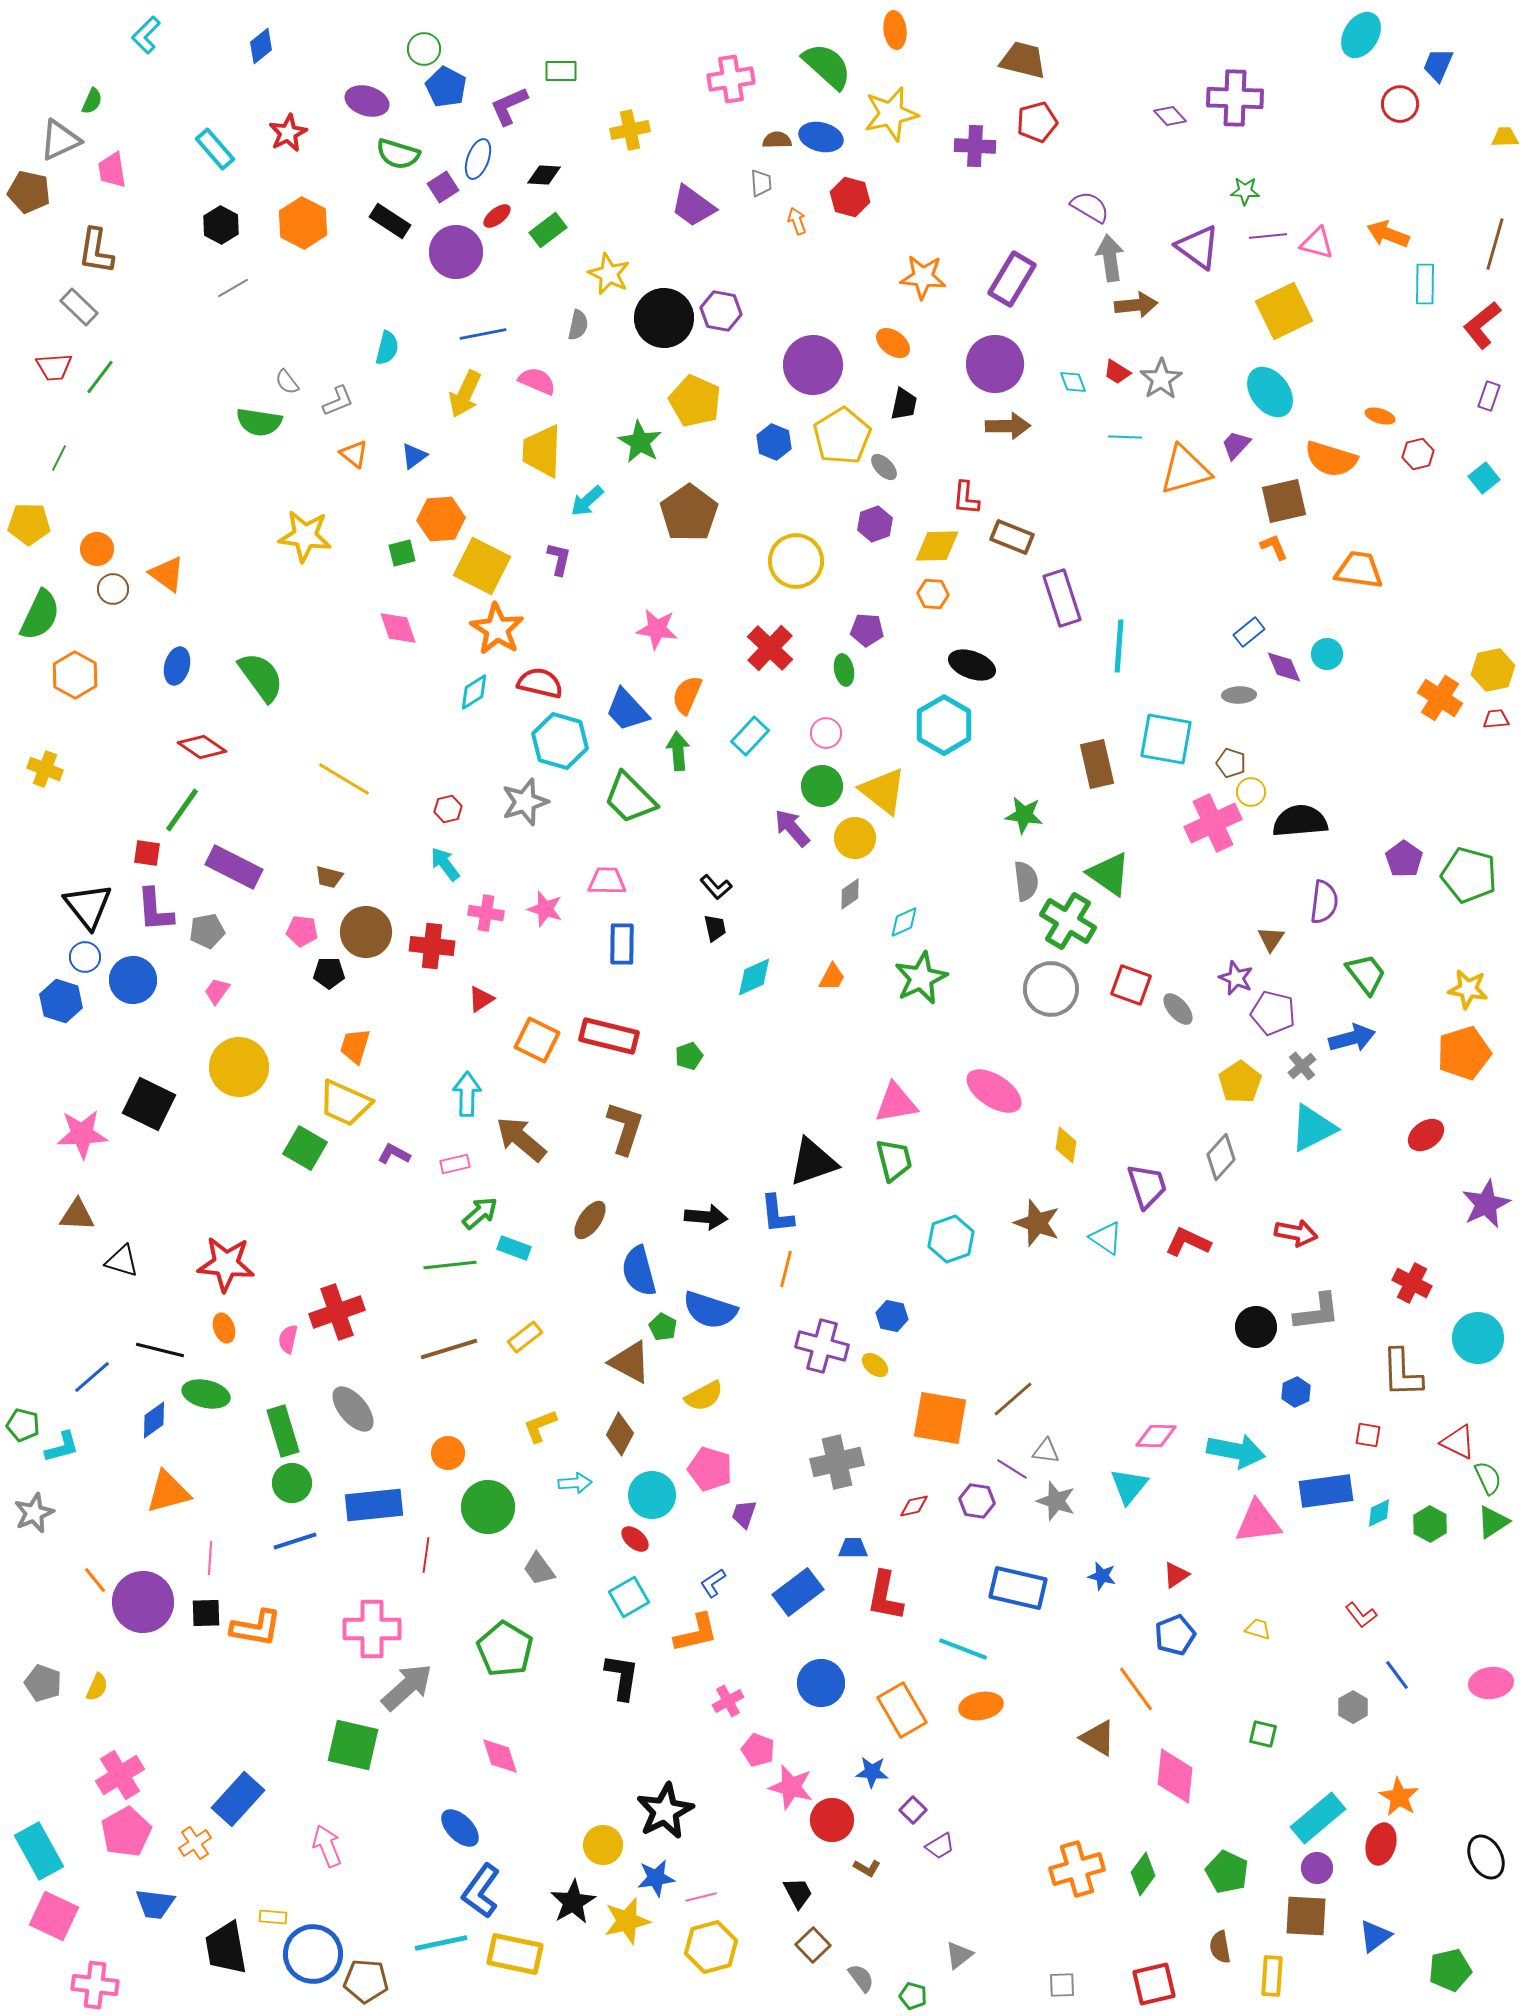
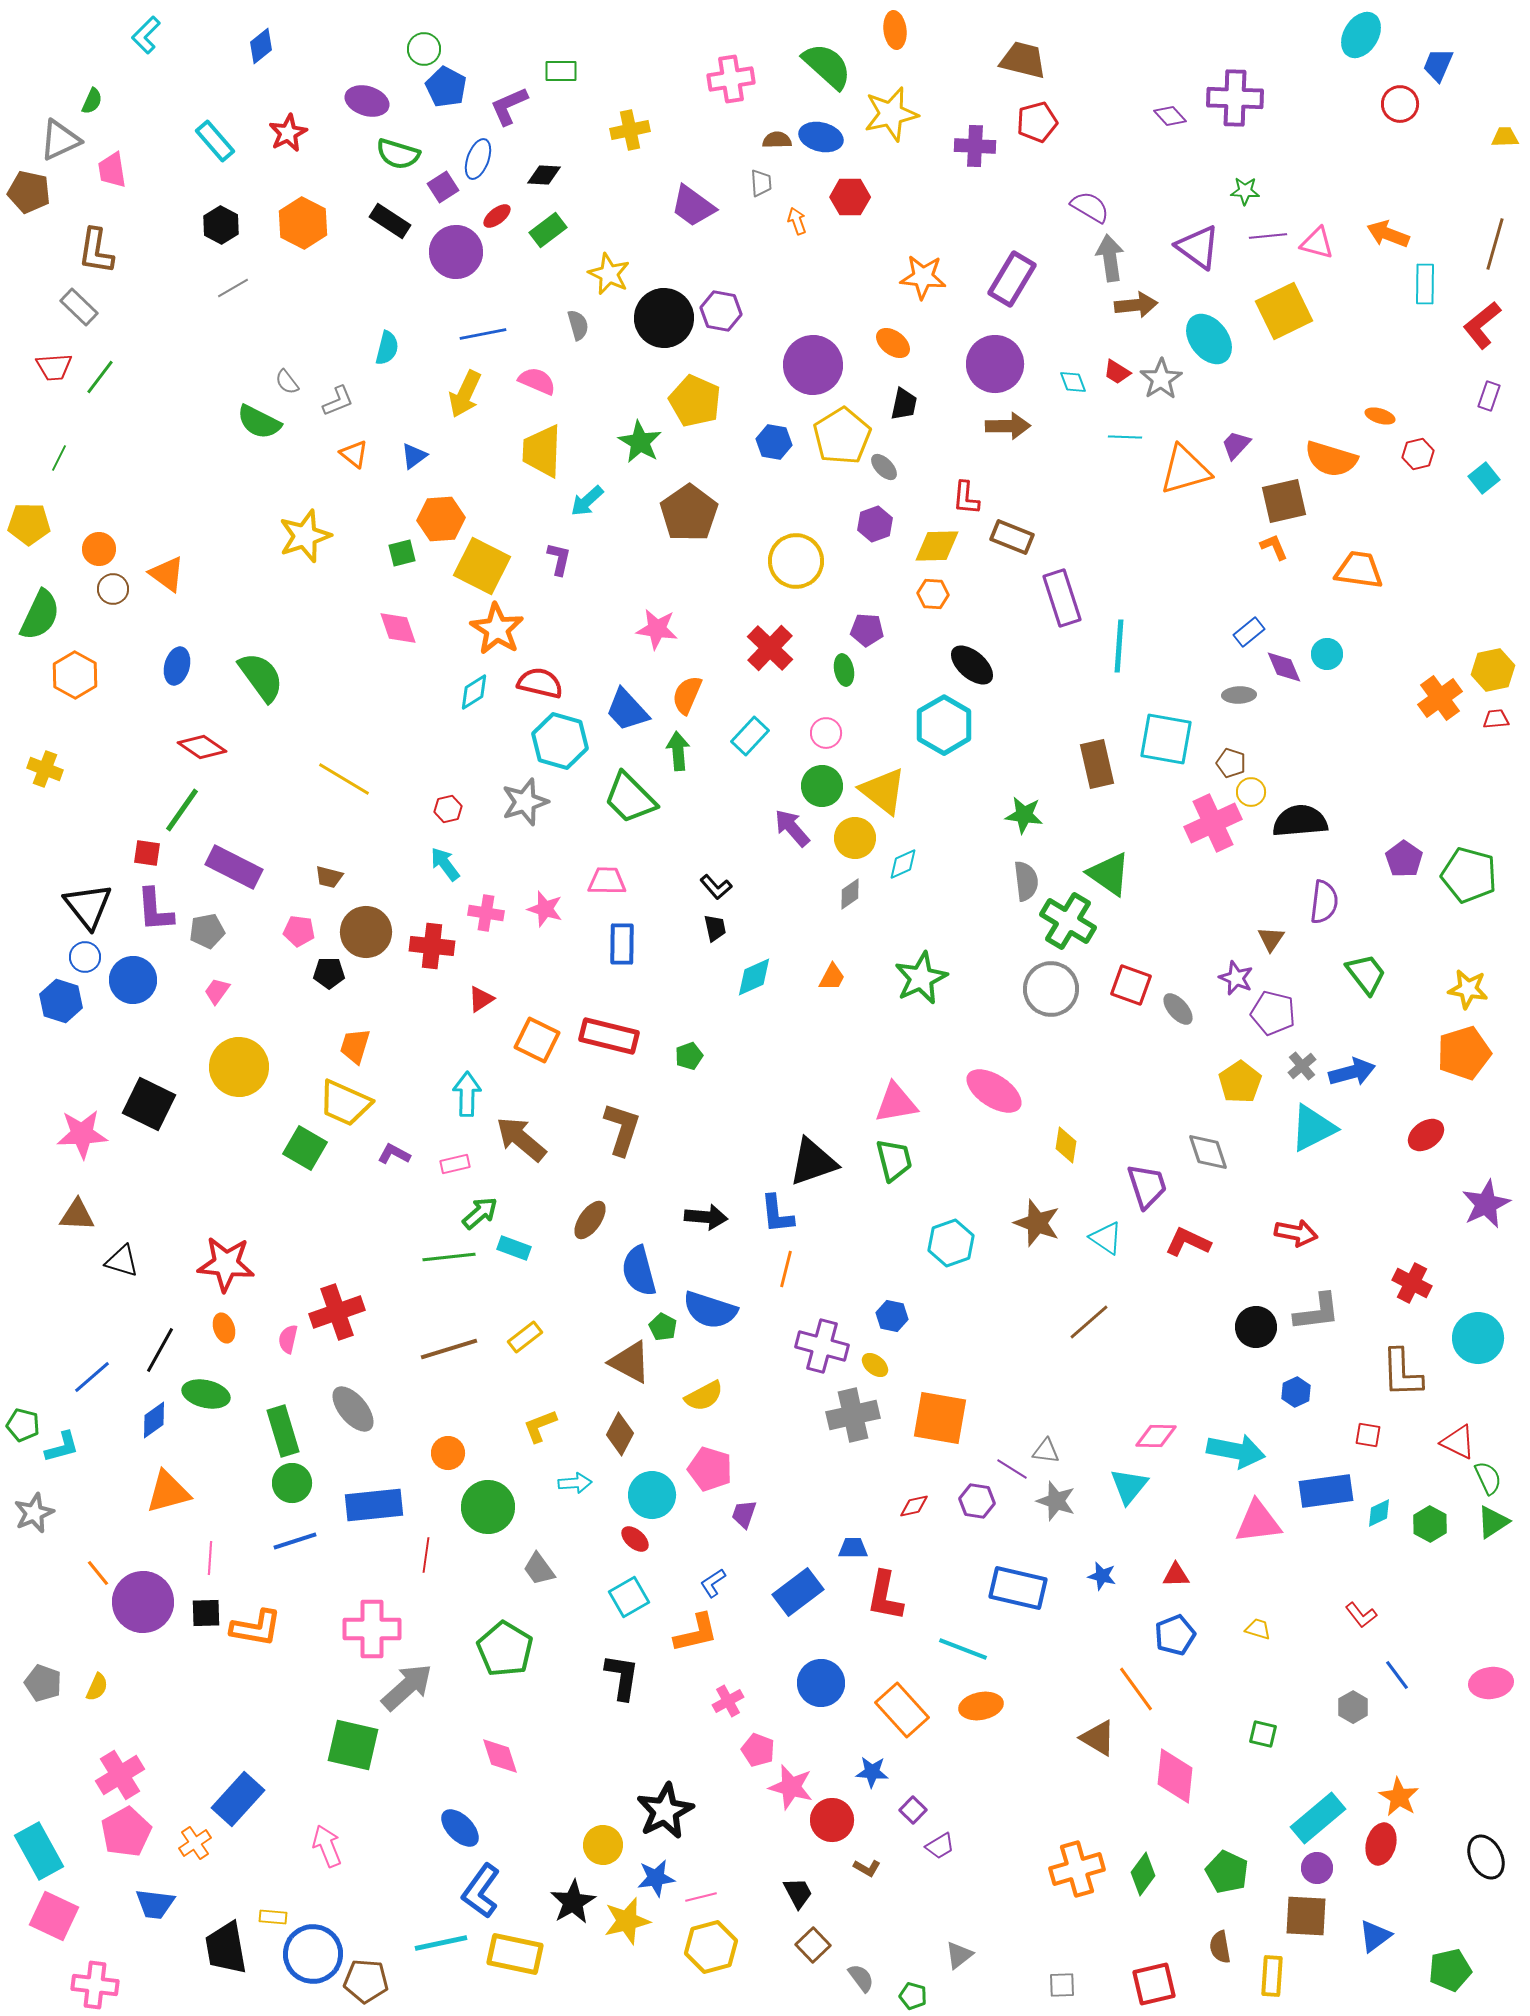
cyan rectangle at (215, 149): moved 8 px up
red hexagon at (850, 197): rotated 15 degrees counterclockwise
gray semicircle at (578, 325): rotated 28 degrees counterclockwise
cyan ellipse at (1270, 392): moved 61 px left, 53 px up
green semicircle at (259, 422): rotated 18 degrees clockwise
blue hexagon at (774, 442): rotated 12 degrees counterclockwise
yellow star at (305, 536): rotated 26 degrees counterclockwise
orange circle at (97, 549): moved 2 px right
black ellipse at (972, 665): rotated 21 degrees clockwise
orange cross at (1440, 698): rotated 21 degrees clockwise
cyan diamond at (904, 922): moved 1 px left, 58 px up
pink pentagon at (302, 931): moved 3 px left
blue arrow at (1352, 1038): moved 34 px down
brown L-shape at (625, 1128): moved 3 px left, 1 px down
gray diamond at (1221, 1157): moved 13 px left, 5 px up; rotated 60 degrees counterclockwise
cyan hexagon at (951, 1239): moved 4 px down
green line at (450, 1265): moved 1 px left, 8 px up
black line at (160, 1350): rotated 75 degrees counterclockwise
brown line at (1013, 1399): moved 76 px right, 77 px up
gray cross at (837, 1462): moved 16 px right, 47 px up
red triangle at (1176, 1575): rotated 32 degrees clockwise
orange line at (95, 1580): moved 3 px right, 7 px up
orange rectangle at (902, 1710): rotated 12 degrees counterclockwise
